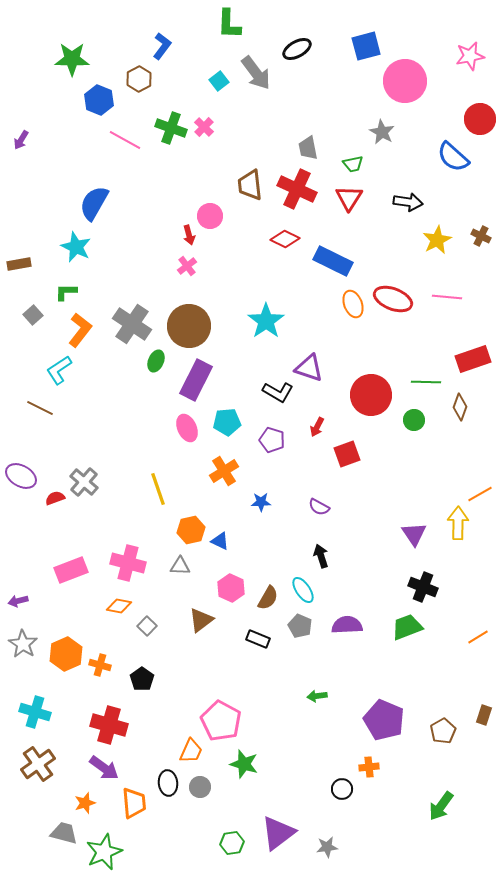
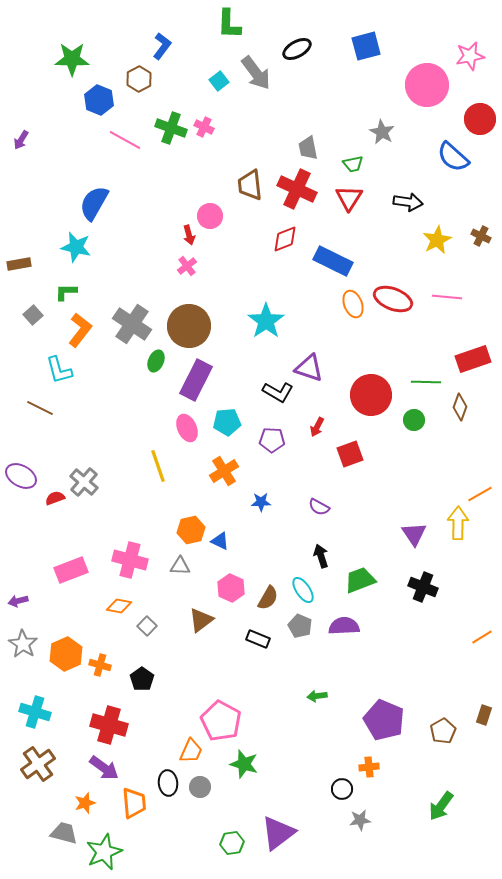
pink circle at (405, 81): moved 22 px right, 4 px down
pink cross at (204, 127): rotated 18 degrees counterclockwise
red diamond at (285, 239): rotated 48 degrees counterclockwise
cyan star at (76, 247): rotated 12 degrees counterclockwise
cyan L-shape at (59, 370): rotated 72 degrees counterclockwise
purple pentagon at (272, 440): rotated 15 degrees counterclockwise
red square at (347, 454): moved 3 px right
yellow line at (158, 489): moved 23 px up
pink cross at (128, 563): moved 2 px right, 3 px up
purple semicircle at (347, 625): moved 3 px left, 1 px down
green trapezoid at (407, 627): moved 47 px left, 47 px up
orange line at (478, 637): moved 4 px right
gray star at (327, 847): moved 33 px right, 27 px up
